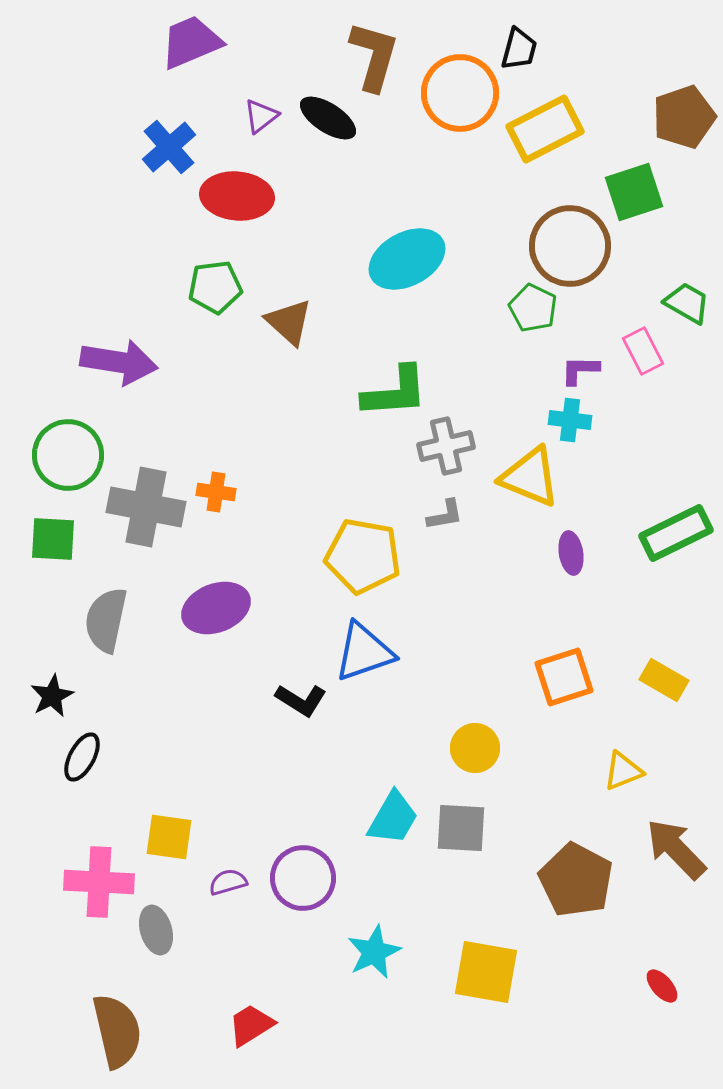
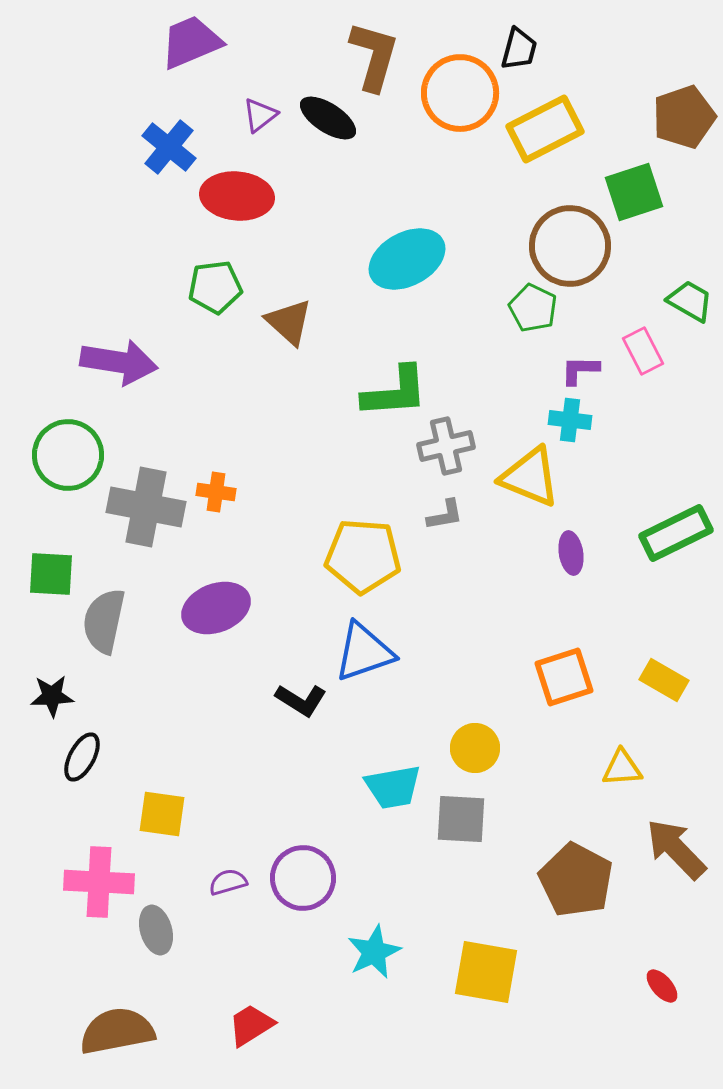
purple triangle at (261, 116): moved 1 px left, 1 px up
blue cross at (169, 147): rotated 10 degrees counterclockwise
green trapezoid at (687, 303): moved 3 px right, 2 px up
green square at (53, 539): moved 2 px left, 35 px down
yellow pentagon at (363, 556): rotated 6 degrees counterclockwise
gray semicircle at (106, 620): moved 2 px left, 1 px down
black star at (52, 696): rotated 24 degrees clockwise
yellow triangle at (623, 771): moved 1 px left, 3 px up; rotated 18 degrees clockwise
cyan trapezoid at (393, 818): moved 31 px up; rotated 50 degrees clockwise
gray square at (461, 828): moved 9 px up
yellow square at (169, 837): moved 7 px left, 23 px up
brown semicircle at (117, 1031): rotated 88 degrees counterclockwise
